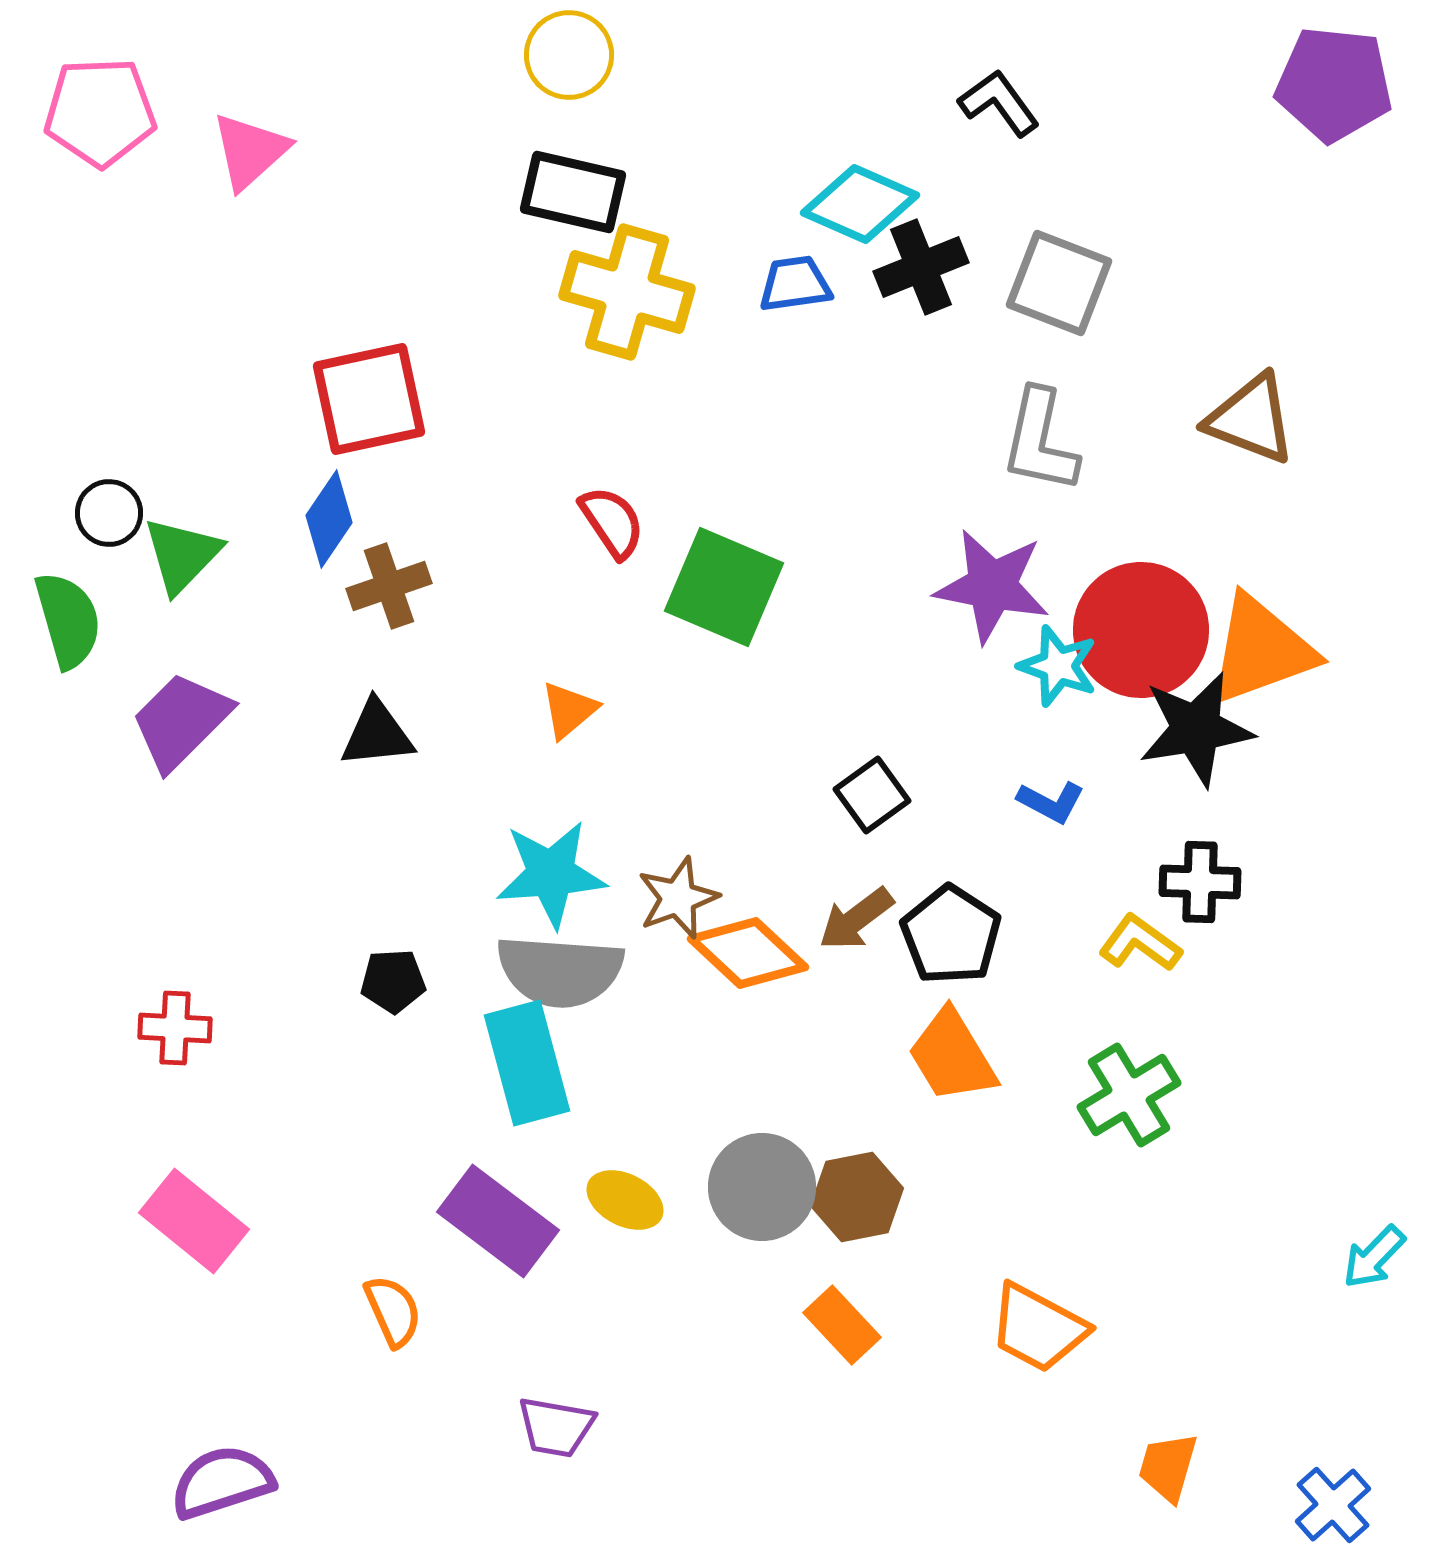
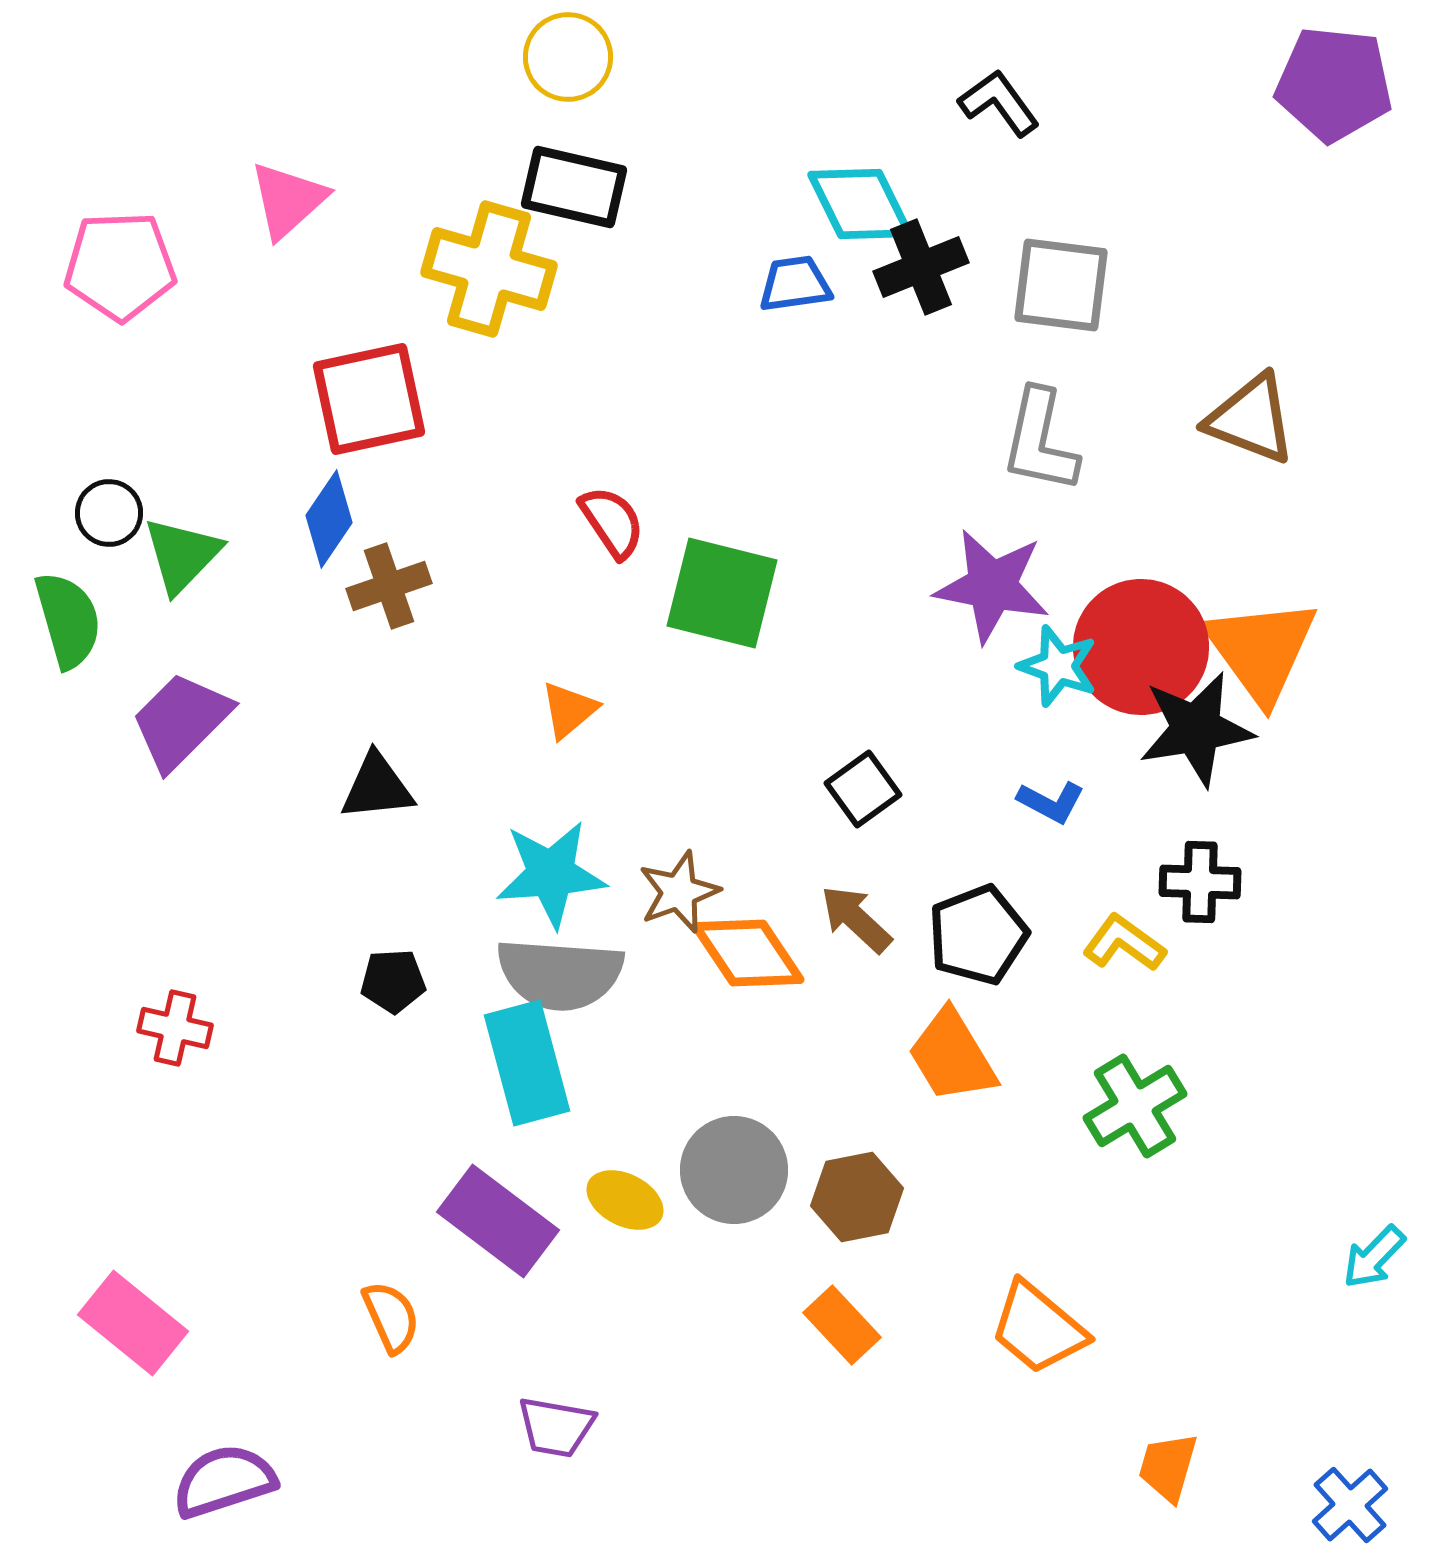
yellow circle at (569, 55): moved 1 px left, 2 px down
pink pentagon at (100, 112): moved 20 px right, 154 px down
pink triangle at (250, 151): moved 38 px right, 49 px down
black rectangle at (573, 192): moved 1 px right, 5 px up
cyan diamond at (860, 204): rotated 40 degrees clockwise
gray square at (1059, 283): moved 2 px right, 2 px down; rotated 14 degrees counterclockwise
yellow cross at (627, 292): moved 138 px left, 23 px up
green square at (724, 587): moved 2 px left, 6 px down; rotated 9 degrees counterclockwise
red circle at (1141, 630): moved 17 px down
orange triangle at (1261, 650): rotated 46 degrees counterclockwise
black triangle at (377, 734): moved 53 px down
black square at (872, 795): moved 9 px left, 6 px up
brown star at (678, 898): moved 1 px right, 6 px up
brown arrow at (856, 919): rotated 80 degrees clockwise
black pentagon at (951, 935): moved 27 px right; rotated 18 degrees clockwise
yellow L-shape at (1140, 943): moved 16 px left
orange diamond at (748, 953): rotated 13 degrees clockwise
gray semicircle at (560, 971): moved 3 px down
red cross at (175, 1028): rotated 10 degrees clockwise
green cross at (1129, 1095): moved 6 px right, 11 px down
gray circle at (762, 1187): moved 28 px left, 17 px up
pink rectangle at (194, 1221): moved 61 px left, 102 px down
orange semicircle at (393, 1311): moved 2 px left, 6 px down
orange trapezoid at (1038, 1328): rotated 12 degrees clockwise
purple semicircle at (222, 1482): moved 2 px right, 1 px up
blue cross at (1333, 1505): moved 17 px right
